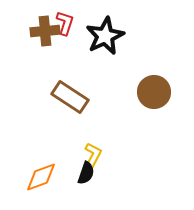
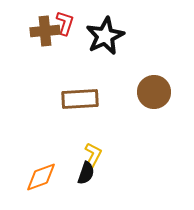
brown rectangle: moved 10 px right, 2 px down; rotated 36 degrees counterclockwise
